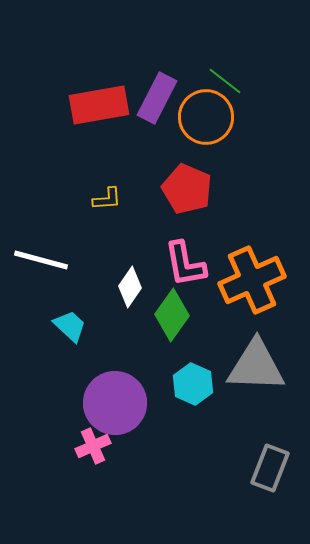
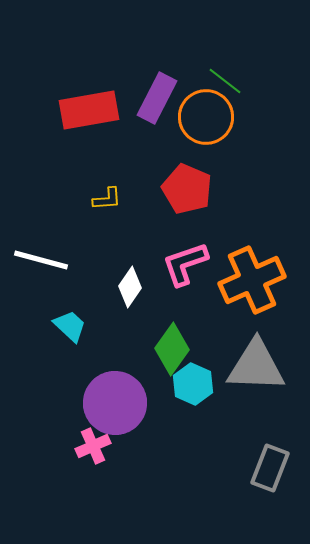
red rectangle: moved 10 px left, 5 px down
pink L-shape: rotated 81 degrees clockwise
green diamond: moved 34 px down
